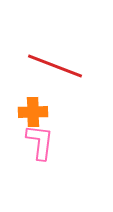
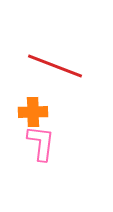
pink L-shape: moved 1 px right, 1 px down
